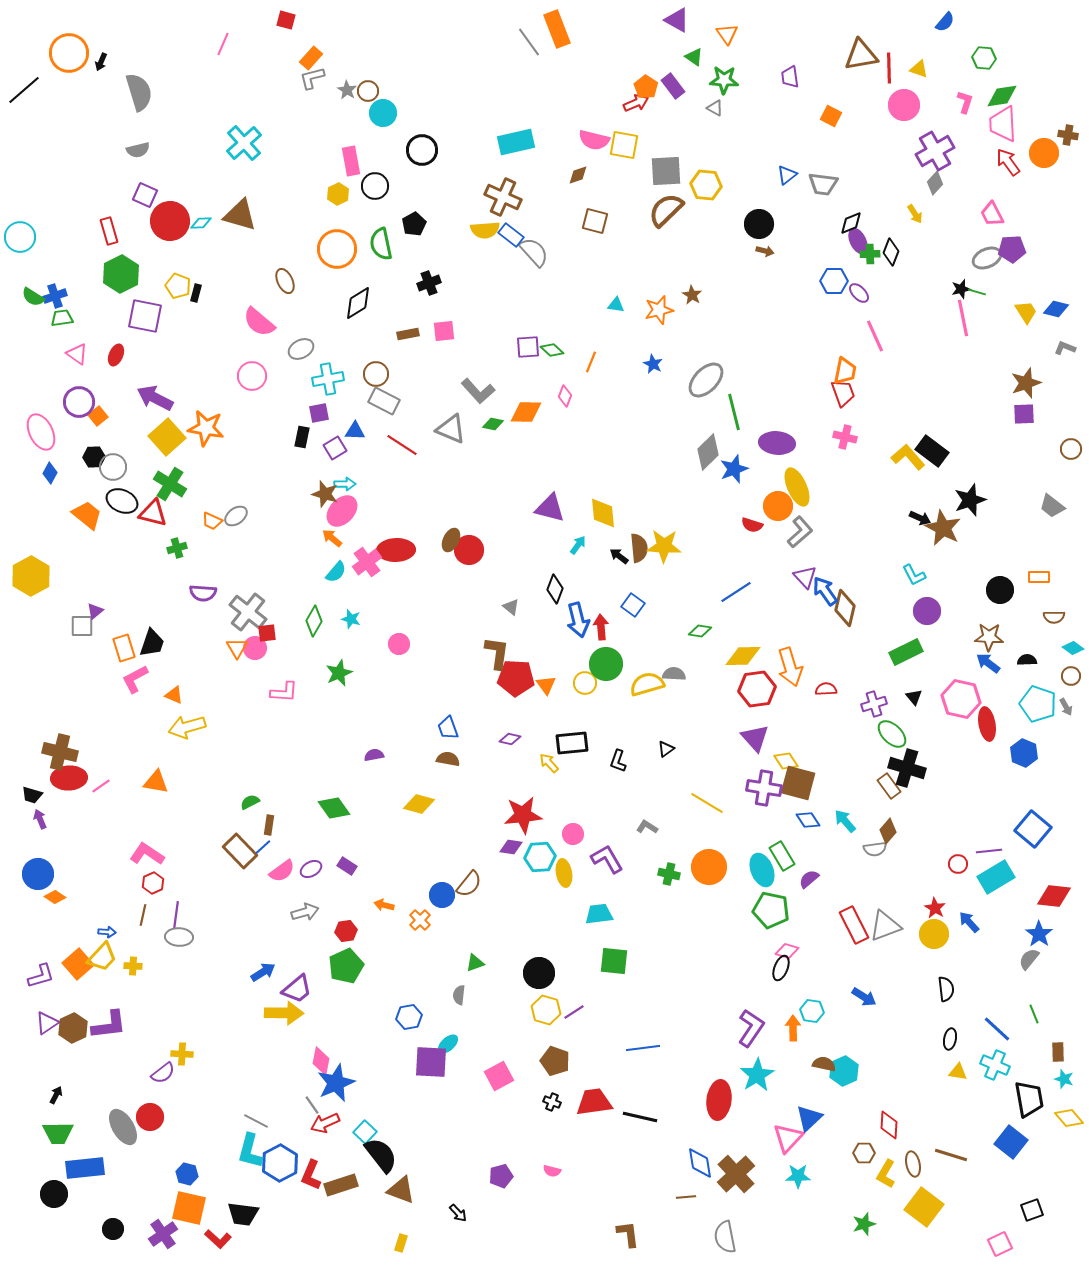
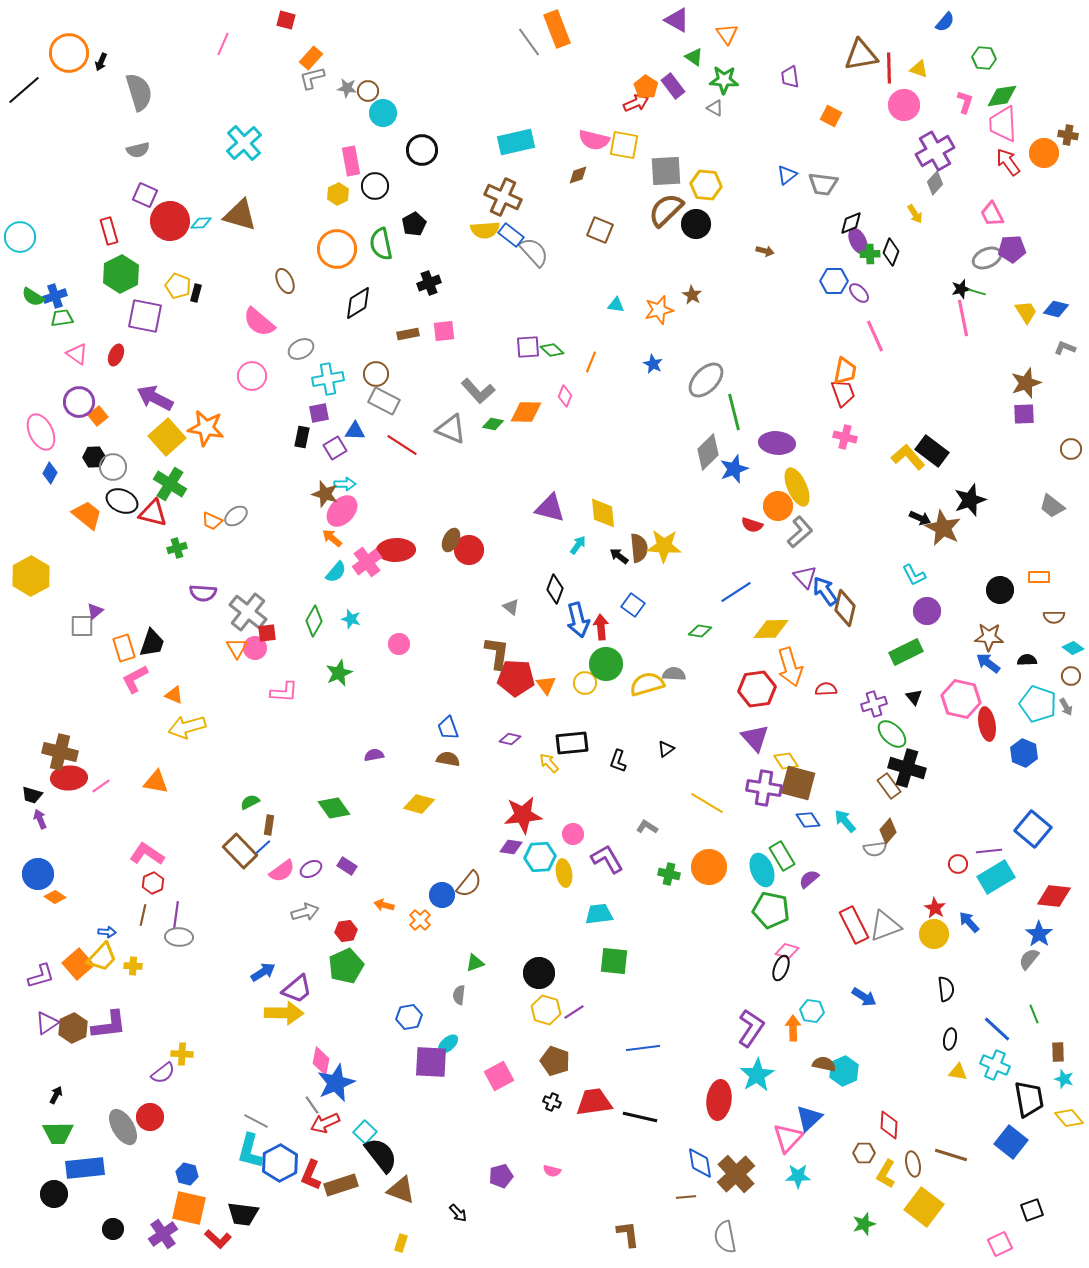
gray star at (347, 90): moved 2 px up; rotated 24 degrees counterclockwise
brown square at (595, 221): moved 5 px right, 9 px down; rotated 8 degrees clockwise
black circle at (759, 224): moved 63 px left
yellow diamond at (743, 656): moved 28 px right, 27 px up
